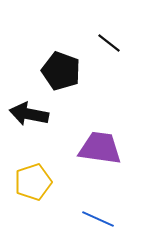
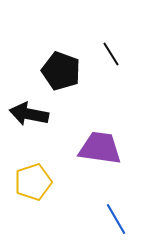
black line: moved 2 px right, 11 px down; rotated 20 degrees clockwise
blue line: moved 18 px right; rotated 36 degrees clockwise
